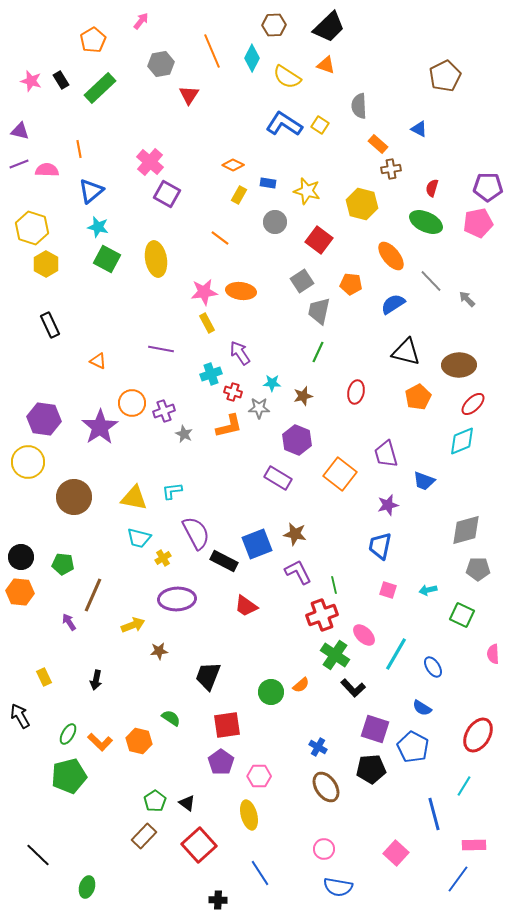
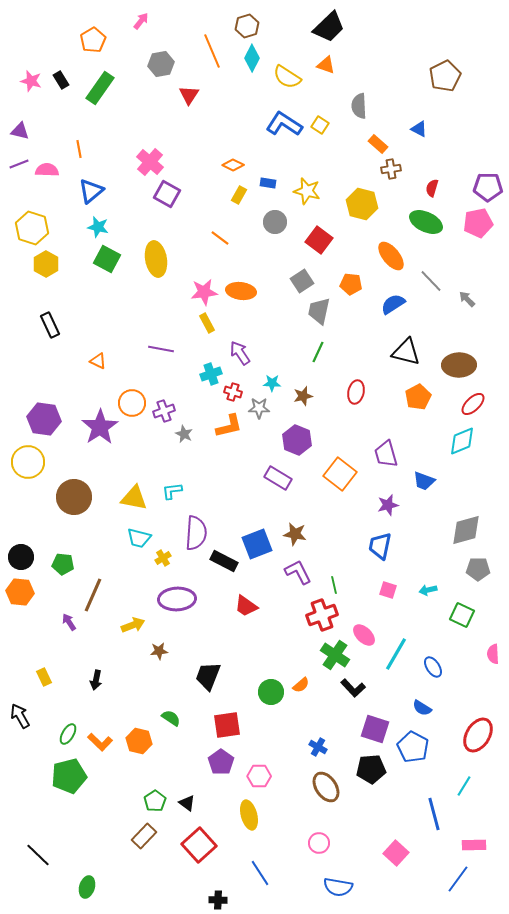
brown hexagon at (274, 25): moved 27 px left, 1 px down; rotated 15 degrees counterclockwise
green rectangle at (100, 88): rotated 12 degrees counterclockwise
purple semicircle at (196, 533): rotated 32 degrees clockwise
pink circle at (324, 849): moved 5 px left, 6 px up
